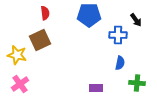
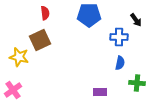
blue cross: moved 1 px right, 2 px down
yellow star: moved 2 px right, 2 px down
pink cross: moved 7 px left, 6 px down
purple rectangle: moved 4 px right, 4 px down
